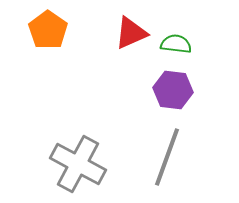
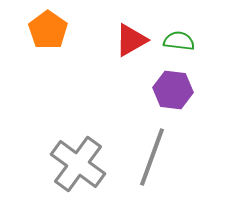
red triangle: moved 7 px down; rotated 6 degrees counterclockwise
green semicircle: moved 3 px right, 3 px up
gray line: moved 15 px left
gray cross: rotated 8 degrees clockwise
